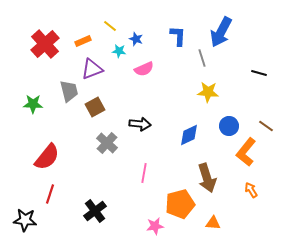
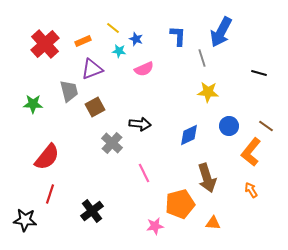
yellow line: moved 3 px right, 2 px down
gray cross: moved 5 px right
orange L-shape: moved 5 px right
pink line: rotated 36 degrees counterclockwise
black cross: moved 3 px left
